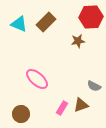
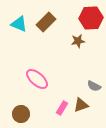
red hexagon: moved 1 px down
